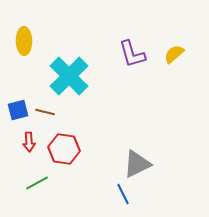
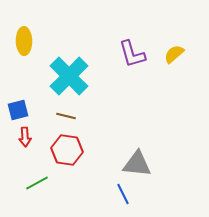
brown line: moved 21 px right, 4 px down
red arrow: moved 4 px left, 5 px up
red hexagon: moved 3 px right, 1 px down
gray triangle: rotated 32 degrees clockwise
